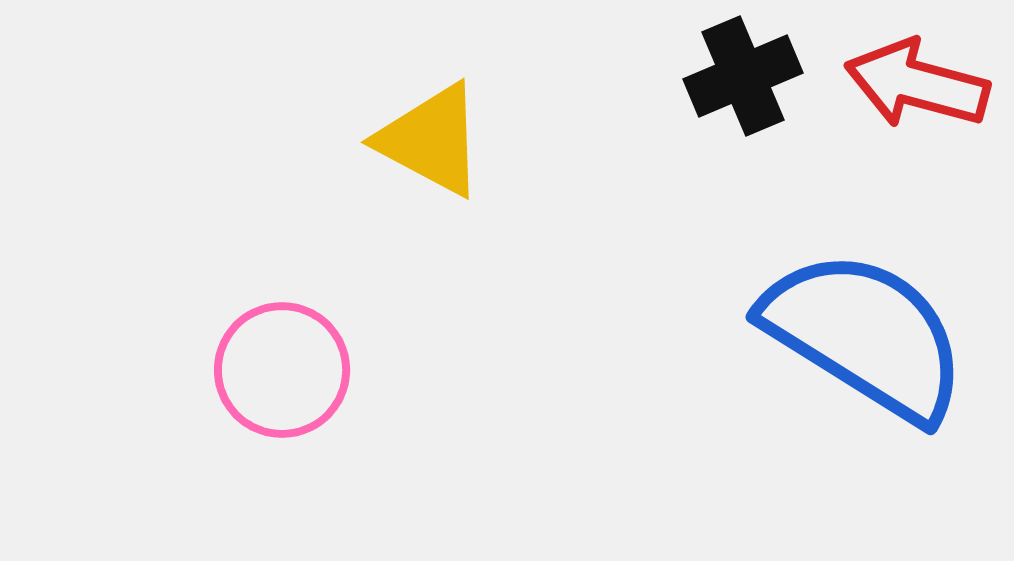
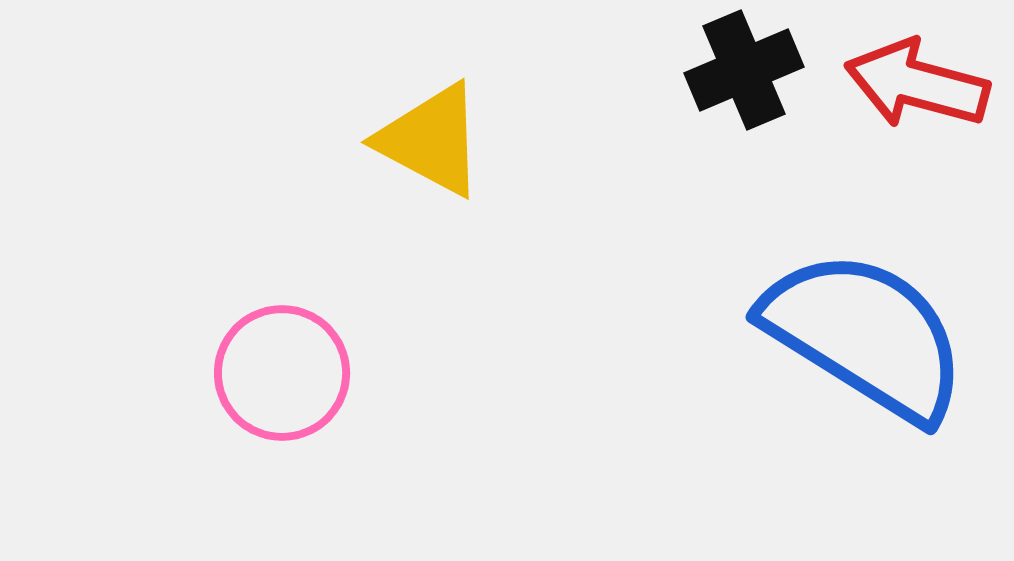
black cross: moved 1 px right, 6 px up
pink circle: moved 3 px down
